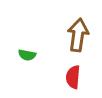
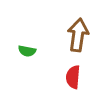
green semicircle: moved 4 px up
